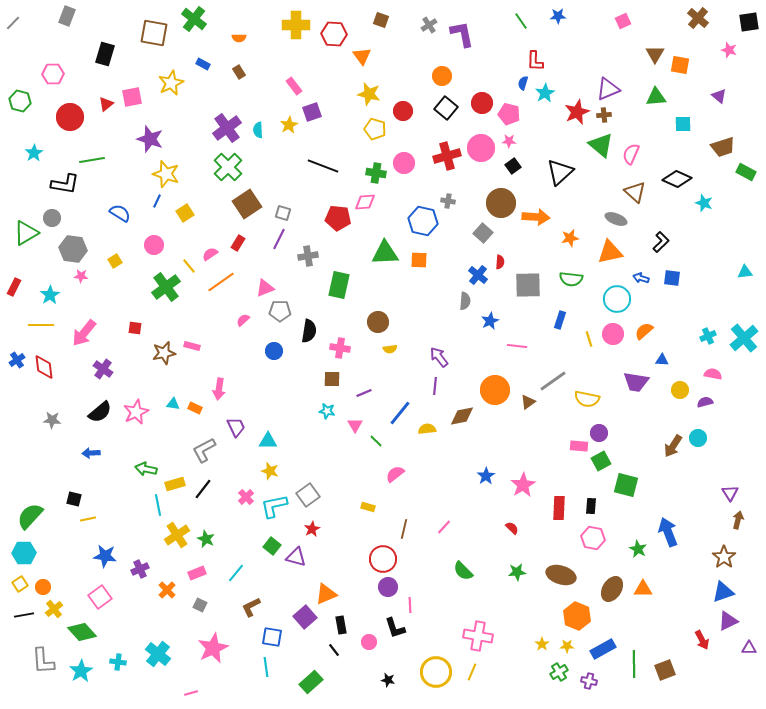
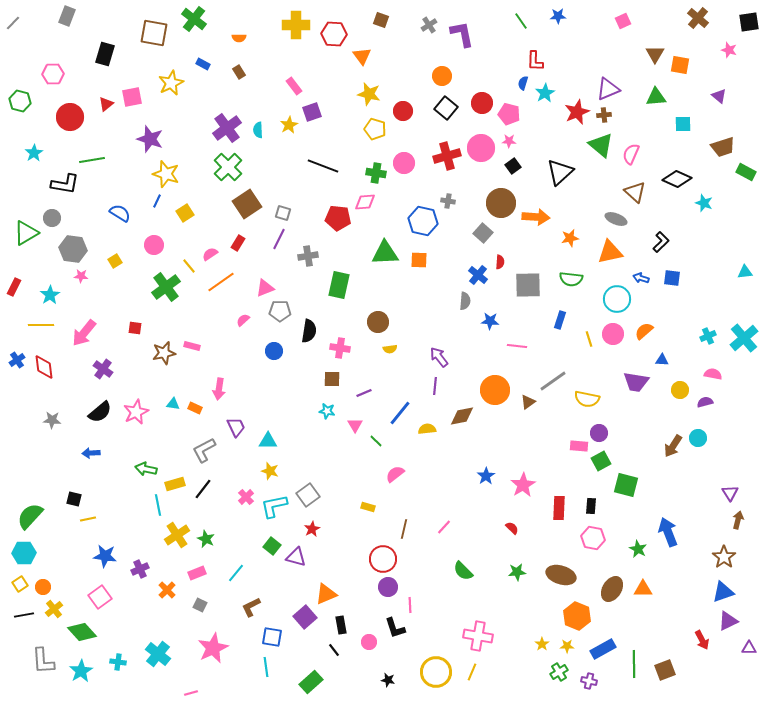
blue star at (490, 321): rotated 30 degrees clockwise
